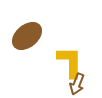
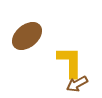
brown arrow: rotated 40 degrees clockwise
